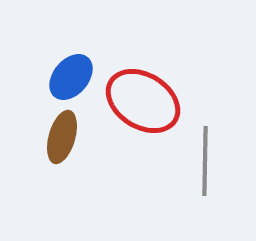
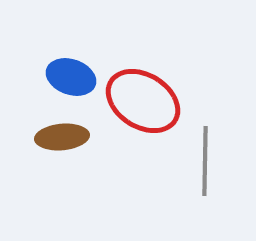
blue ellipse: rotated 69 degrees clockwise
brown ellipse: rotated 69 degrees clockwise
